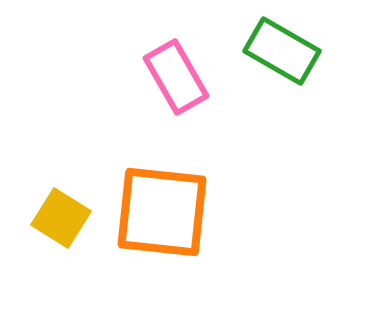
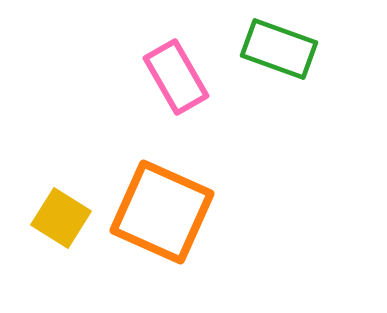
green rectangle: moved 3 px left, 2 px up; rotated 10 degrees counterclockwise
orange square: rotated 18 degrees clockwise
